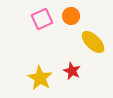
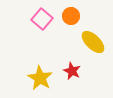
pink square: rotated 25 degrees counterclockwise
